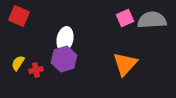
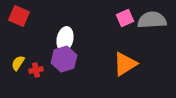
orange triangle: rotated 16 degrees clockwise
